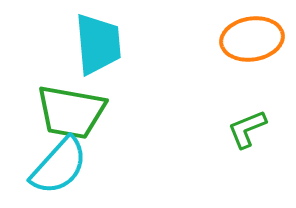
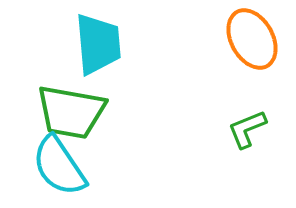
orange ellipse: rotated 70 degrees clockwise
cyan semicircle: rotated 104 degrees clockwise
